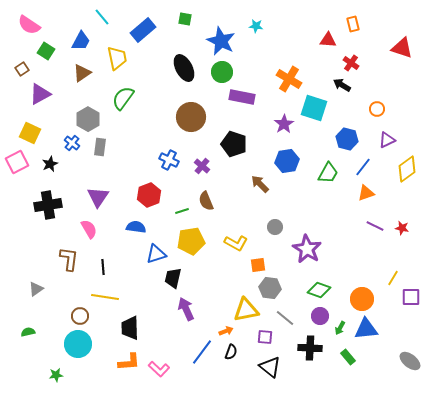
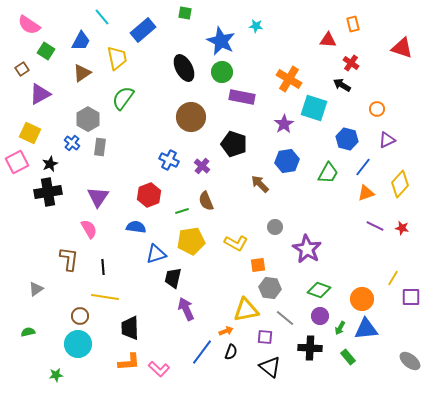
green square at (185, 19): moved 6 px up
yellow diamond at (407, 169): moved 7 px left, 15 px down; rotated 12 degrees counterclockwise
black cross at (48, 205): moved 13 px up
